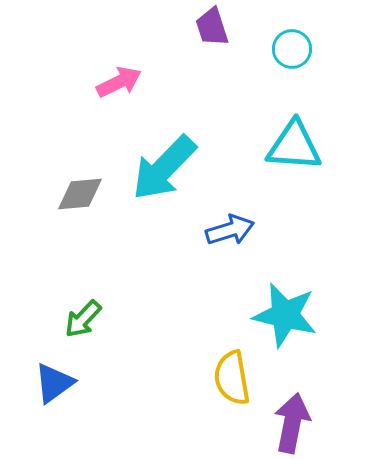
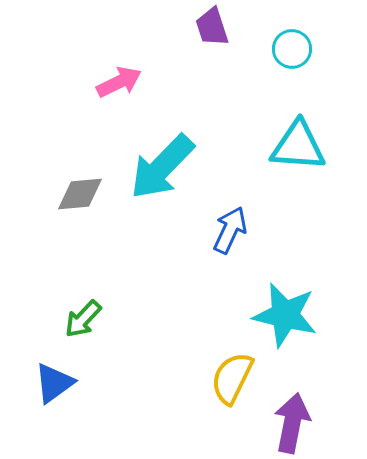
cyan triangle: moved 4 px right
cyan arrow: moved 2 px left, 1 px up
blue arrow: rotated 48 degrees counterclockwise
yellow semicircle: rotated 36 degrees clockwise
